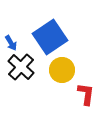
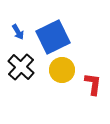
blue square: moved 3 px right; rotated 8 degrees clockwise
blue arrow: moved 7 px right, 11 px up
red L-shape: moved 7 px right, 10 px up
